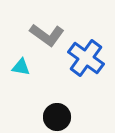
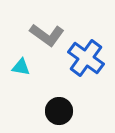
black circle: moved 2 px right, 6 px up
